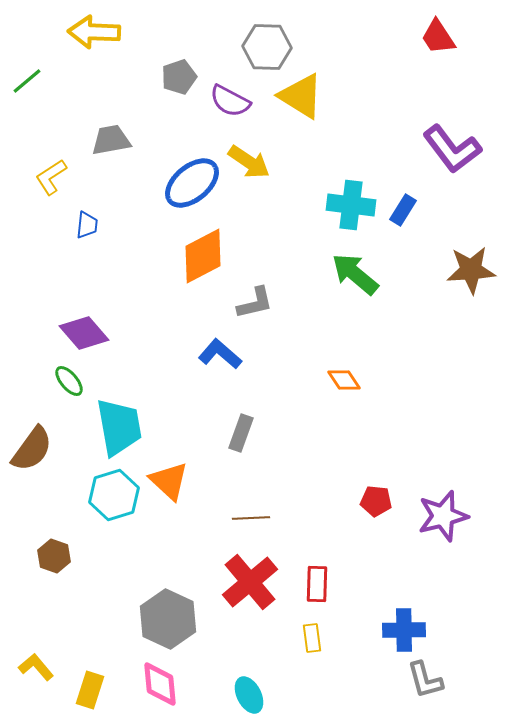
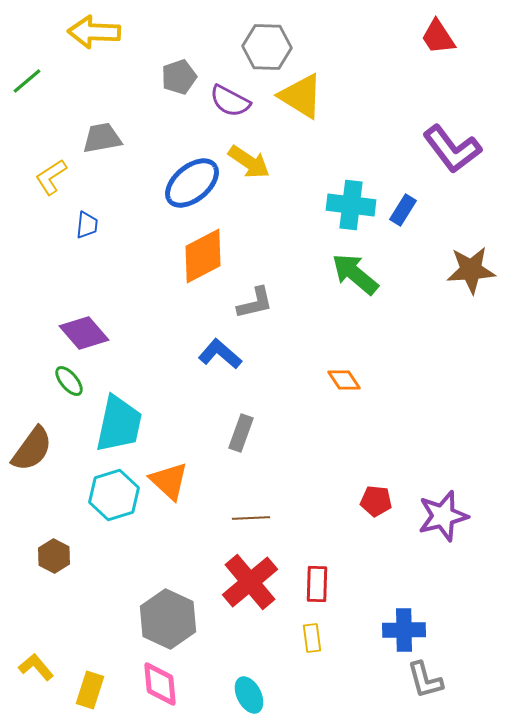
gray trapezoid at (111, 140): moved 9 px left, 2 px up
cyan trapezoid at (119, 427): moved 3 px up; rotated 22 degrees clockwise
brown hexagon at (54, 556): rotated 8 degrees clockwise
